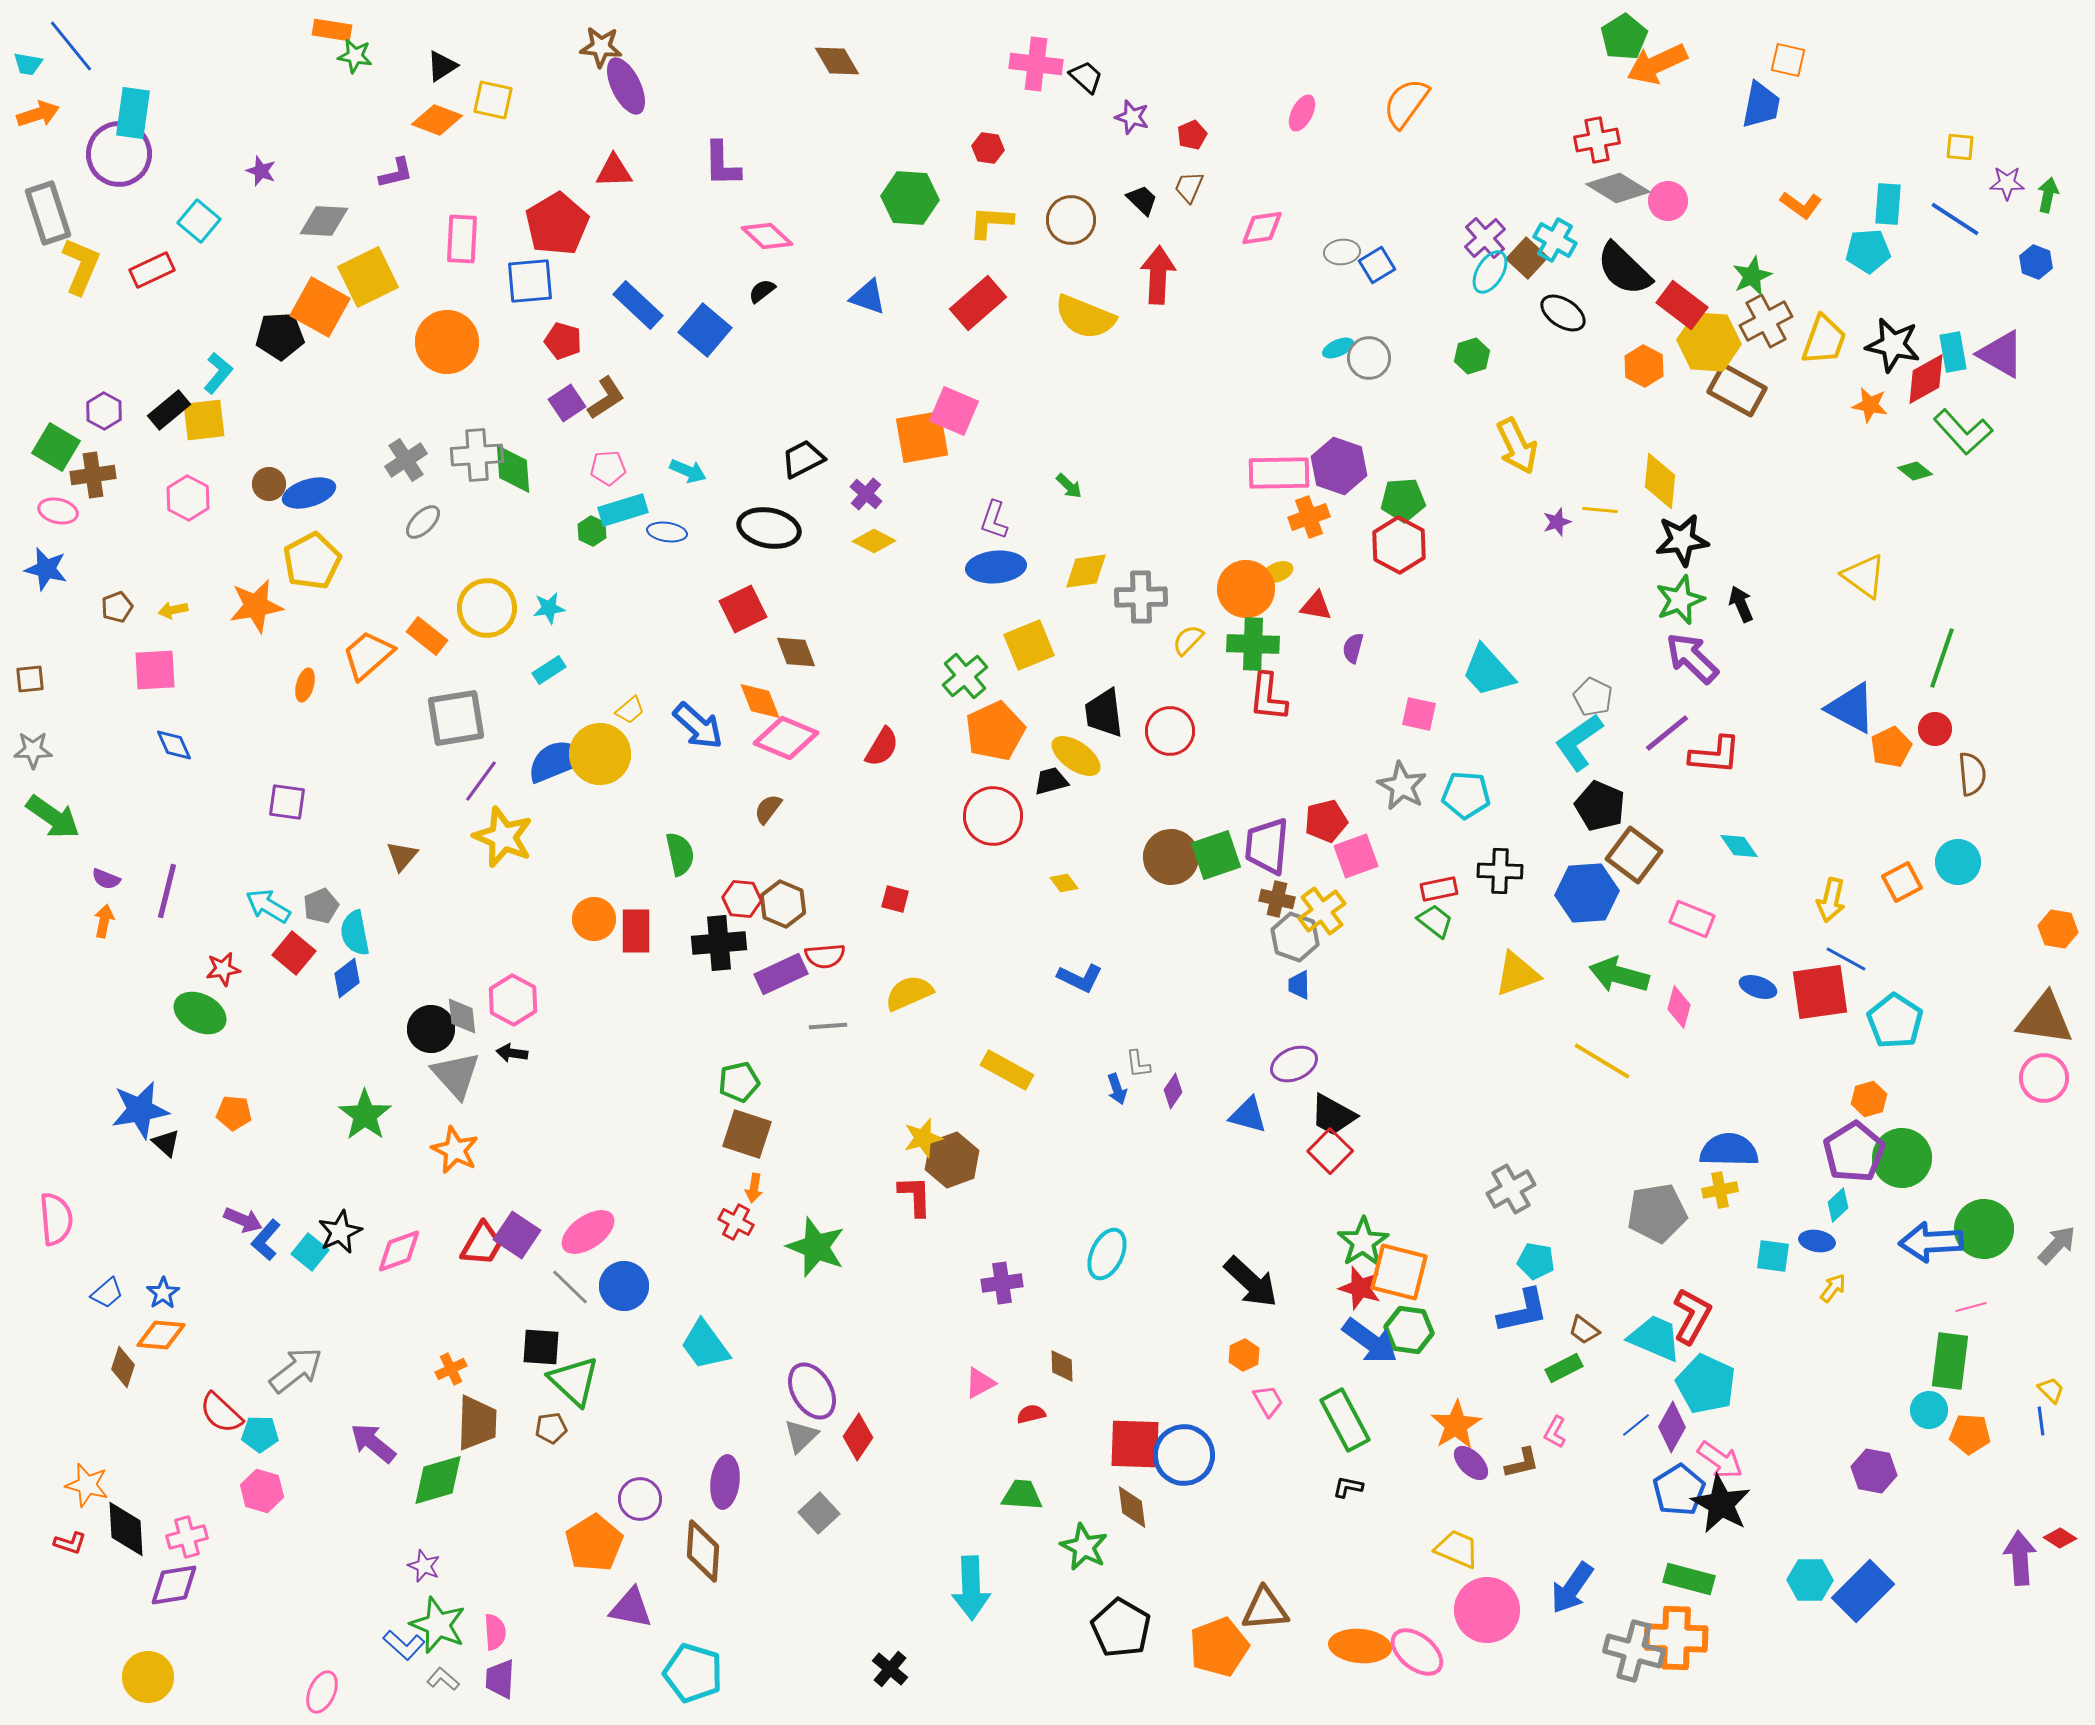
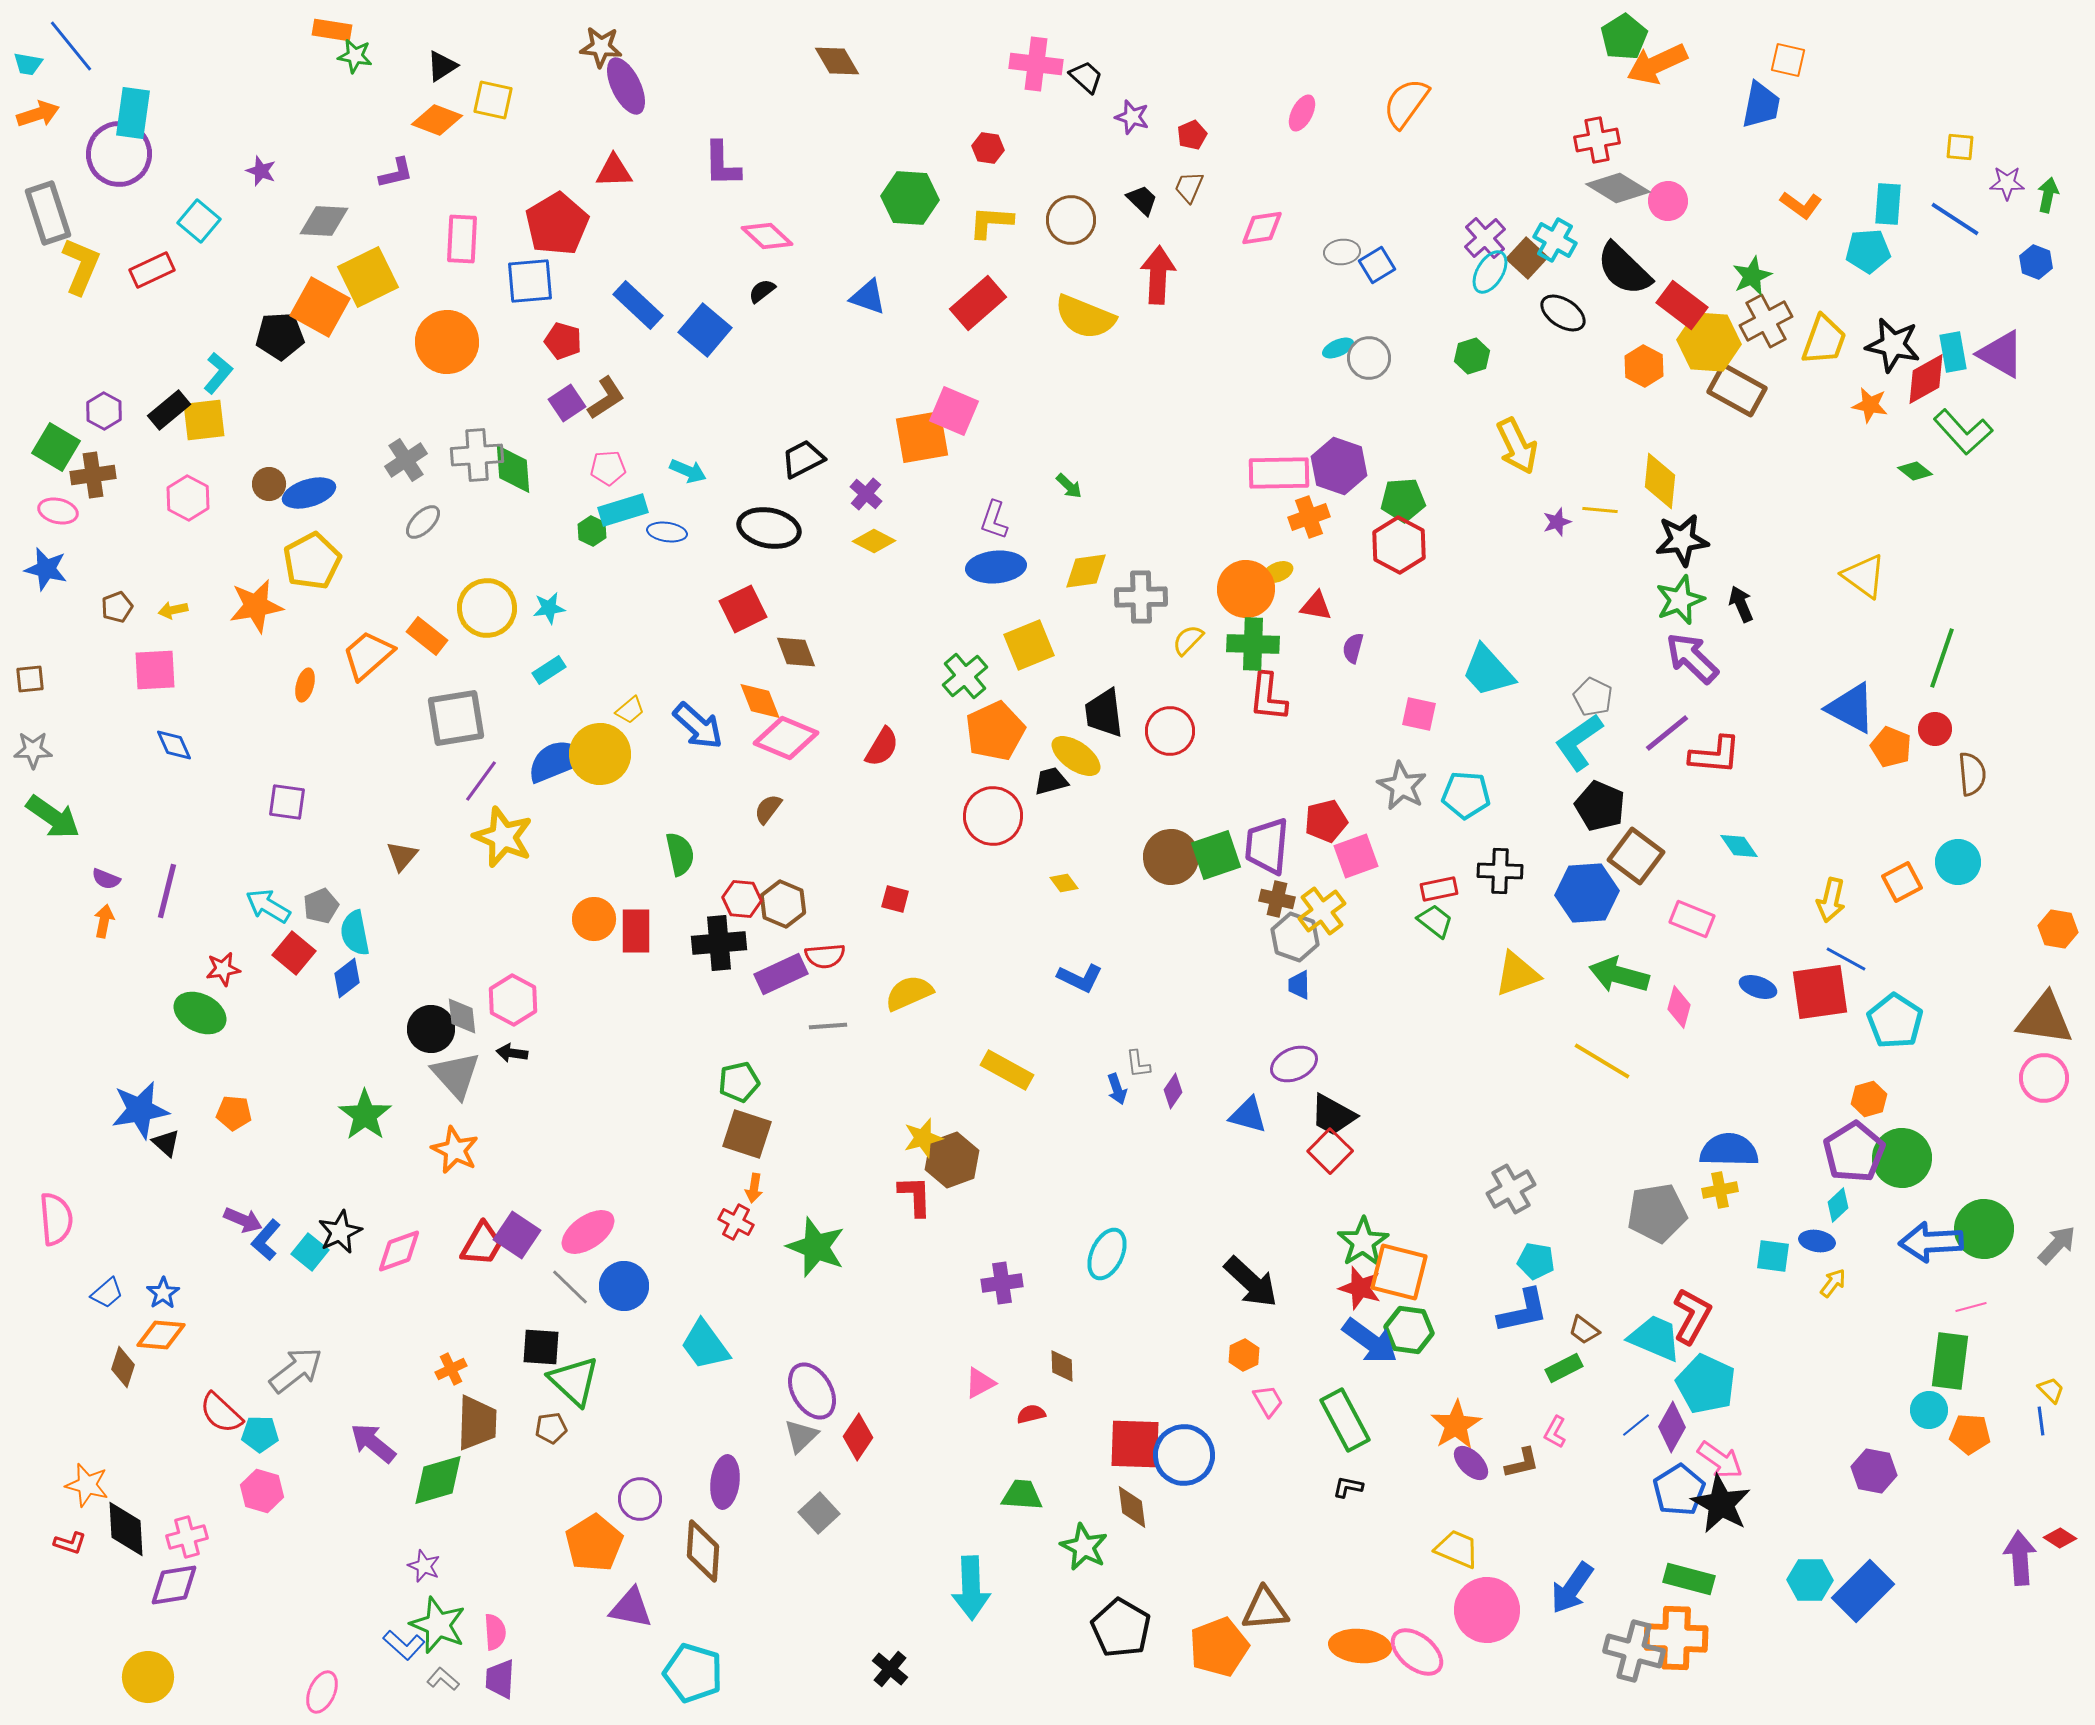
orange pentagon at (1891, 747): rotated 24 degrees counterclockwise
brown square at (1634, 855): moved 2 px right, 1 px down
yellow arrow at (1833, 1288): moved 5 px up
